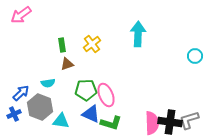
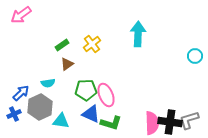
green rectangle: rotated 64 degrees clockwise
brown triangle: rotated 16 degrees counterclockwise
gray hexagon: rotated 15 degrees clockwise
